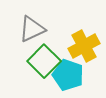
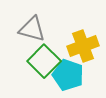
gray triangle: rotated 40 degrees clockwise
yellow cross: moved 1 px left; rotated 8 degrees clockwise
